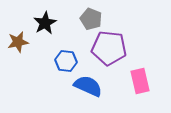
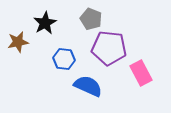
blue hexagon: moved 2 px left, 2 px up
pink rectangle: moved 1 px right, 8 px up; rotated 15 degrees counterclockwise
